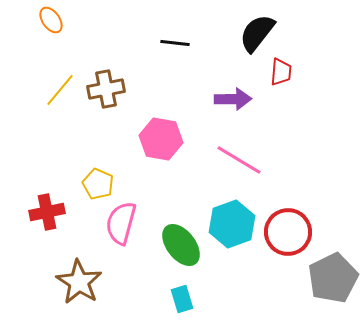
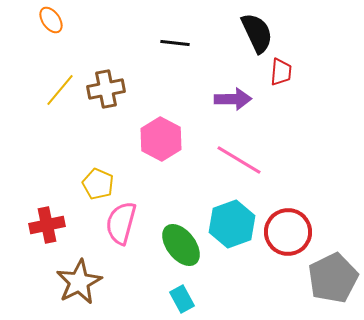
black semicircle: rotated 117 degrees clockwise
pink hexagon: rotated 18 degrees clockwise
red cross: moved 13 px down
brown star: rotated 12 degrees clockwise
cyan rectangle: rotated 12 degrees counterclockwise
